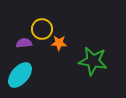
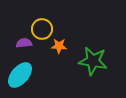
orange star: moved 3 px down
